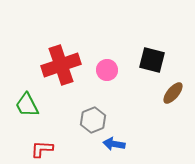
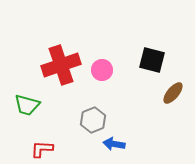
pink circle: moved 5 px left
green trapezoid: rotated 48 degrees counterclockwise
